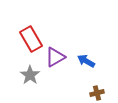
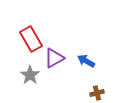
purple triangle: moved 1 px left, 1 px down
